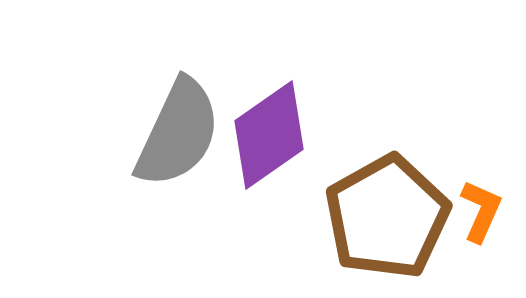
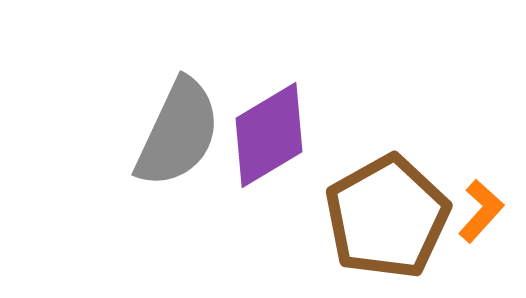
purple diamond: rotated 4 degrees clockwise
orange L-shape: rotated 18 degrees clockwise
